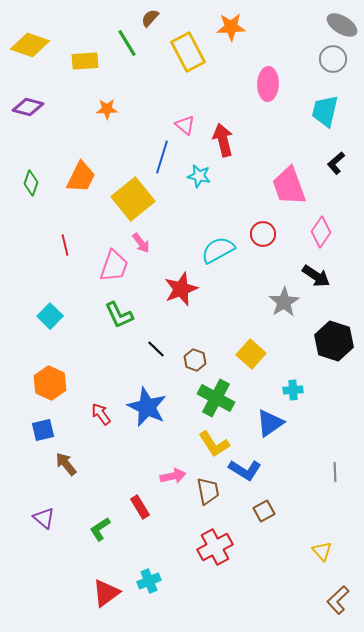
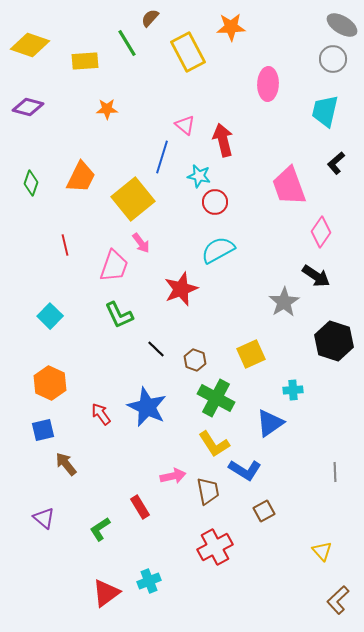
red circle at (263, 234): moved 48 px left, 32 px up
yellow square at (251, 354): rotated 24 degrees clockwise
